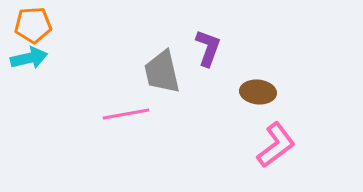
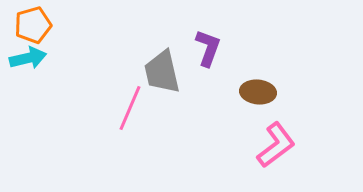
orange pentagon: rotated 12 degrees counterclockwise
cyan arrow: moved 1 px left
pink line: moved 4 px right, 6 px up; rotated 57 degrees counterclockwise
